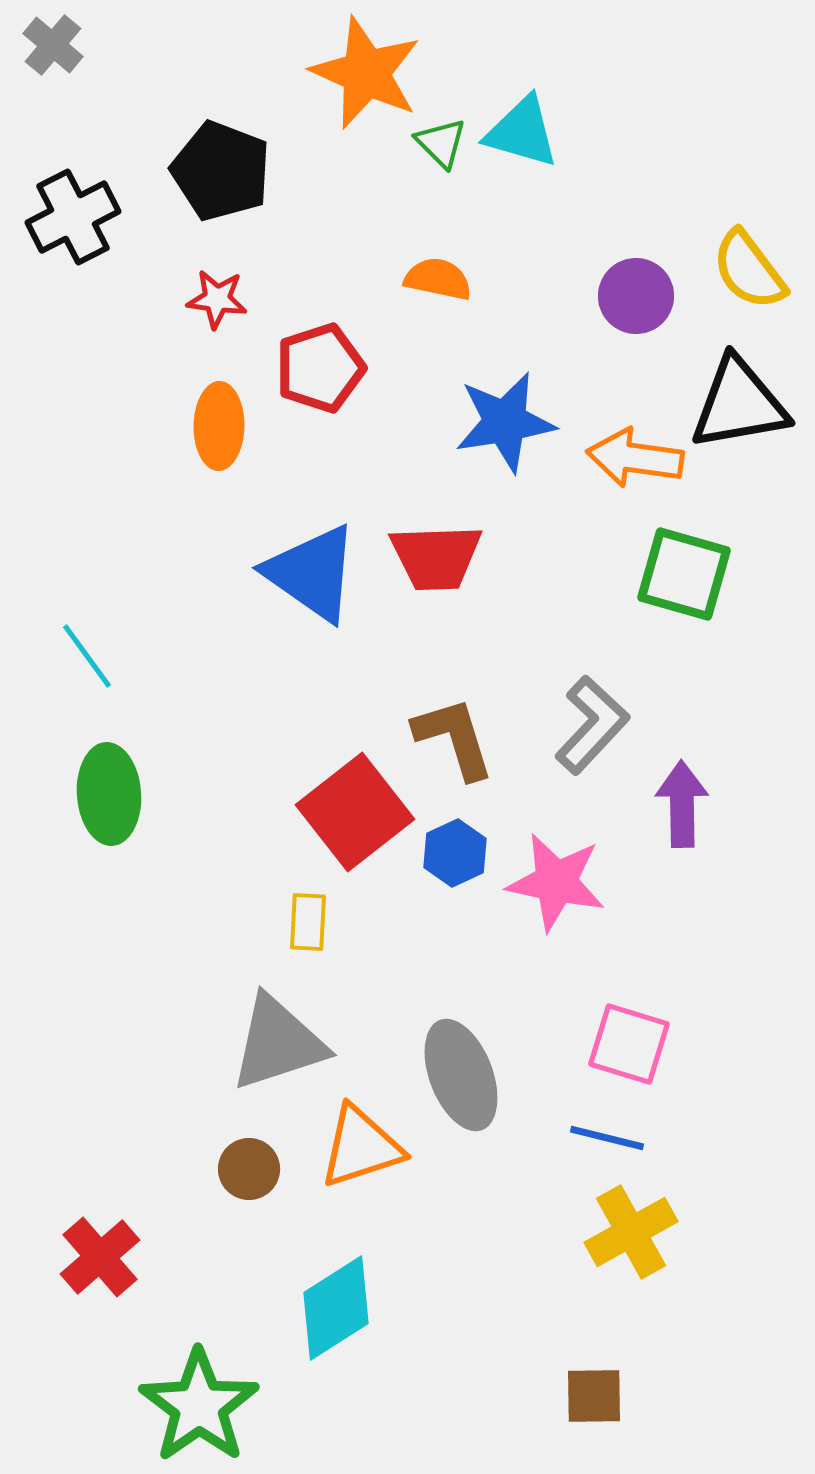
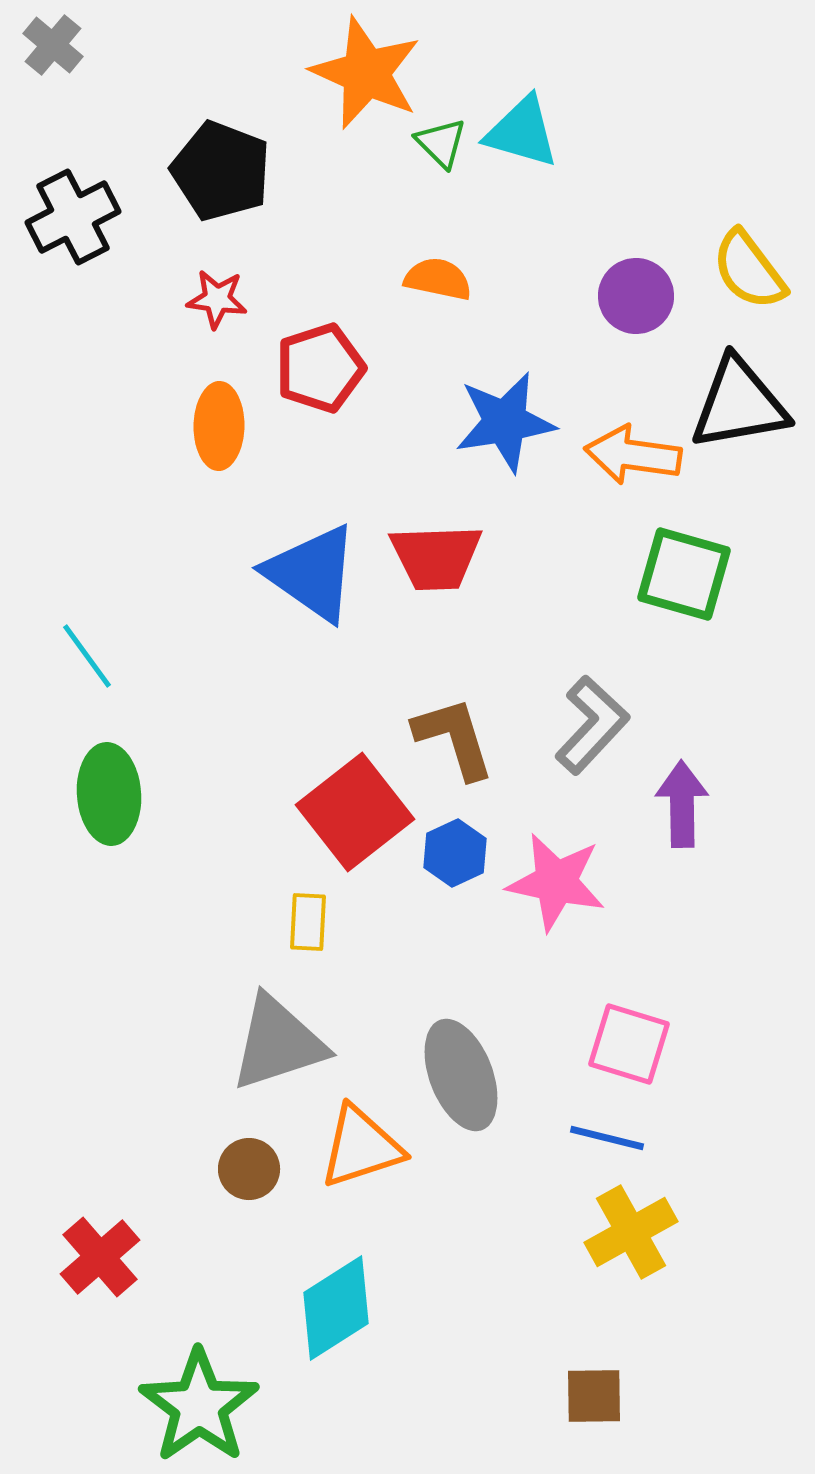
orange arrow: moved 2 px left, 3 px up
